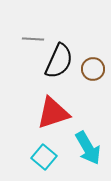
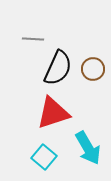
black semicircle: moved 1 px left, 7 px down
